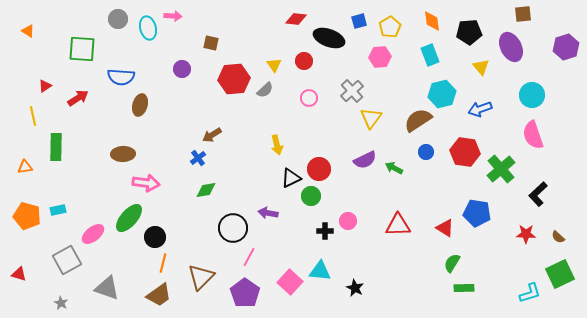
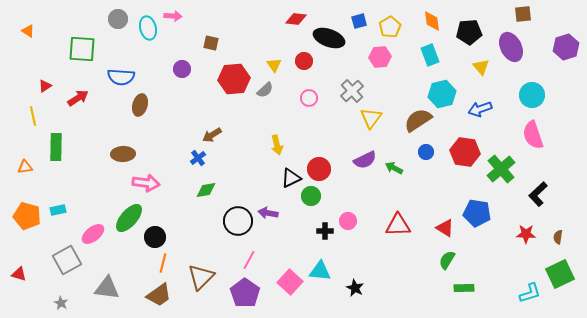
black circle at (233, 228): moved 5 px right, 7 px up
brown semicircle at (558, 237): rotated 56 degrees clockwise
pink line at (249, 257): moved 3 px down
green semicircle at (452, 263): moved 5 px left, 3 px up
gray triangle at (107, 288): rotated 12 degrees counterclockwise
